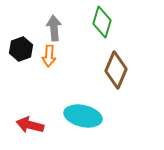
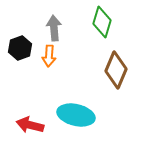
black hexagon: moved 1 px left, 1 px up
cyan ellipse: moved 7 px left, 1 px up
